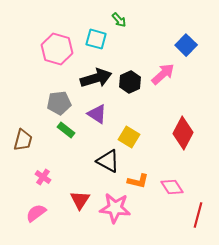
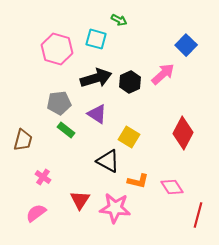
green arrow: rotated 21 degrees counterclockwise
